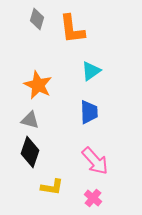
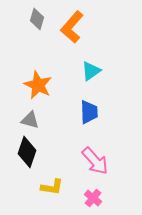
orange L-shape: moved 2 px up; rotated 48 degrees clockwise
black diamond: moved 3 px left
